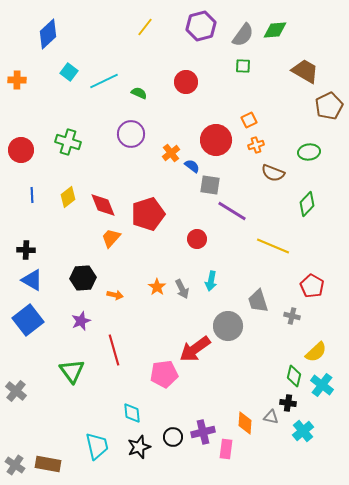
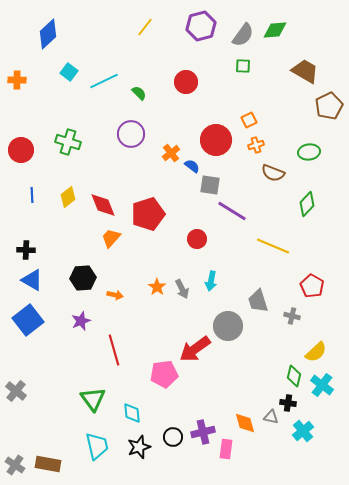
green semicircle at (139, 93): rotated 21 degrees clockwise
green triangle at (72, 371): moved 21 px right, 28 px down
orange diamond at (245, 423): rotated 20 degrees counterclockwise
